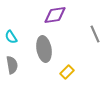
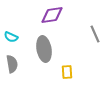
purple diamond: moved 3 px left
cyan semicircle: rotated 32 degrees counterclockwise
gray semicircle: moved 1 px up
yellow rectangle: rotated 48 degrees counterclockwise
